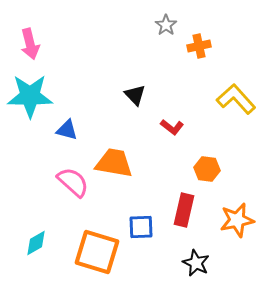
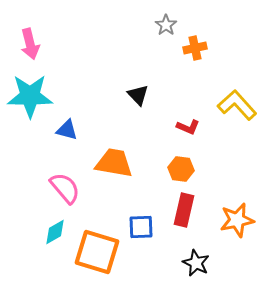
orange cross: moved 4 px left, 2 px down
black triangle: moved 3 px right
yellow L-shape: moved 1 px right, 6 px down
red L-shape: moved 16 px right; rotated 15 degrees counterclockwise
orange hexagon: moved 26 px left
pink semicircle: moved 8 px left, 6 px down; rotated 8 degrees clockwise
cyan diamond: moved 19 px right, 11 px up
